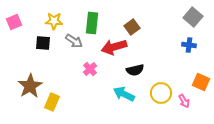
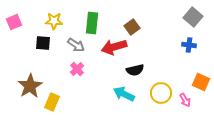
gray arrow: moved 2 px right, 4 px down
pink cross: moved 13 px left
pink arrow: moved 1 px right, 1 px up
